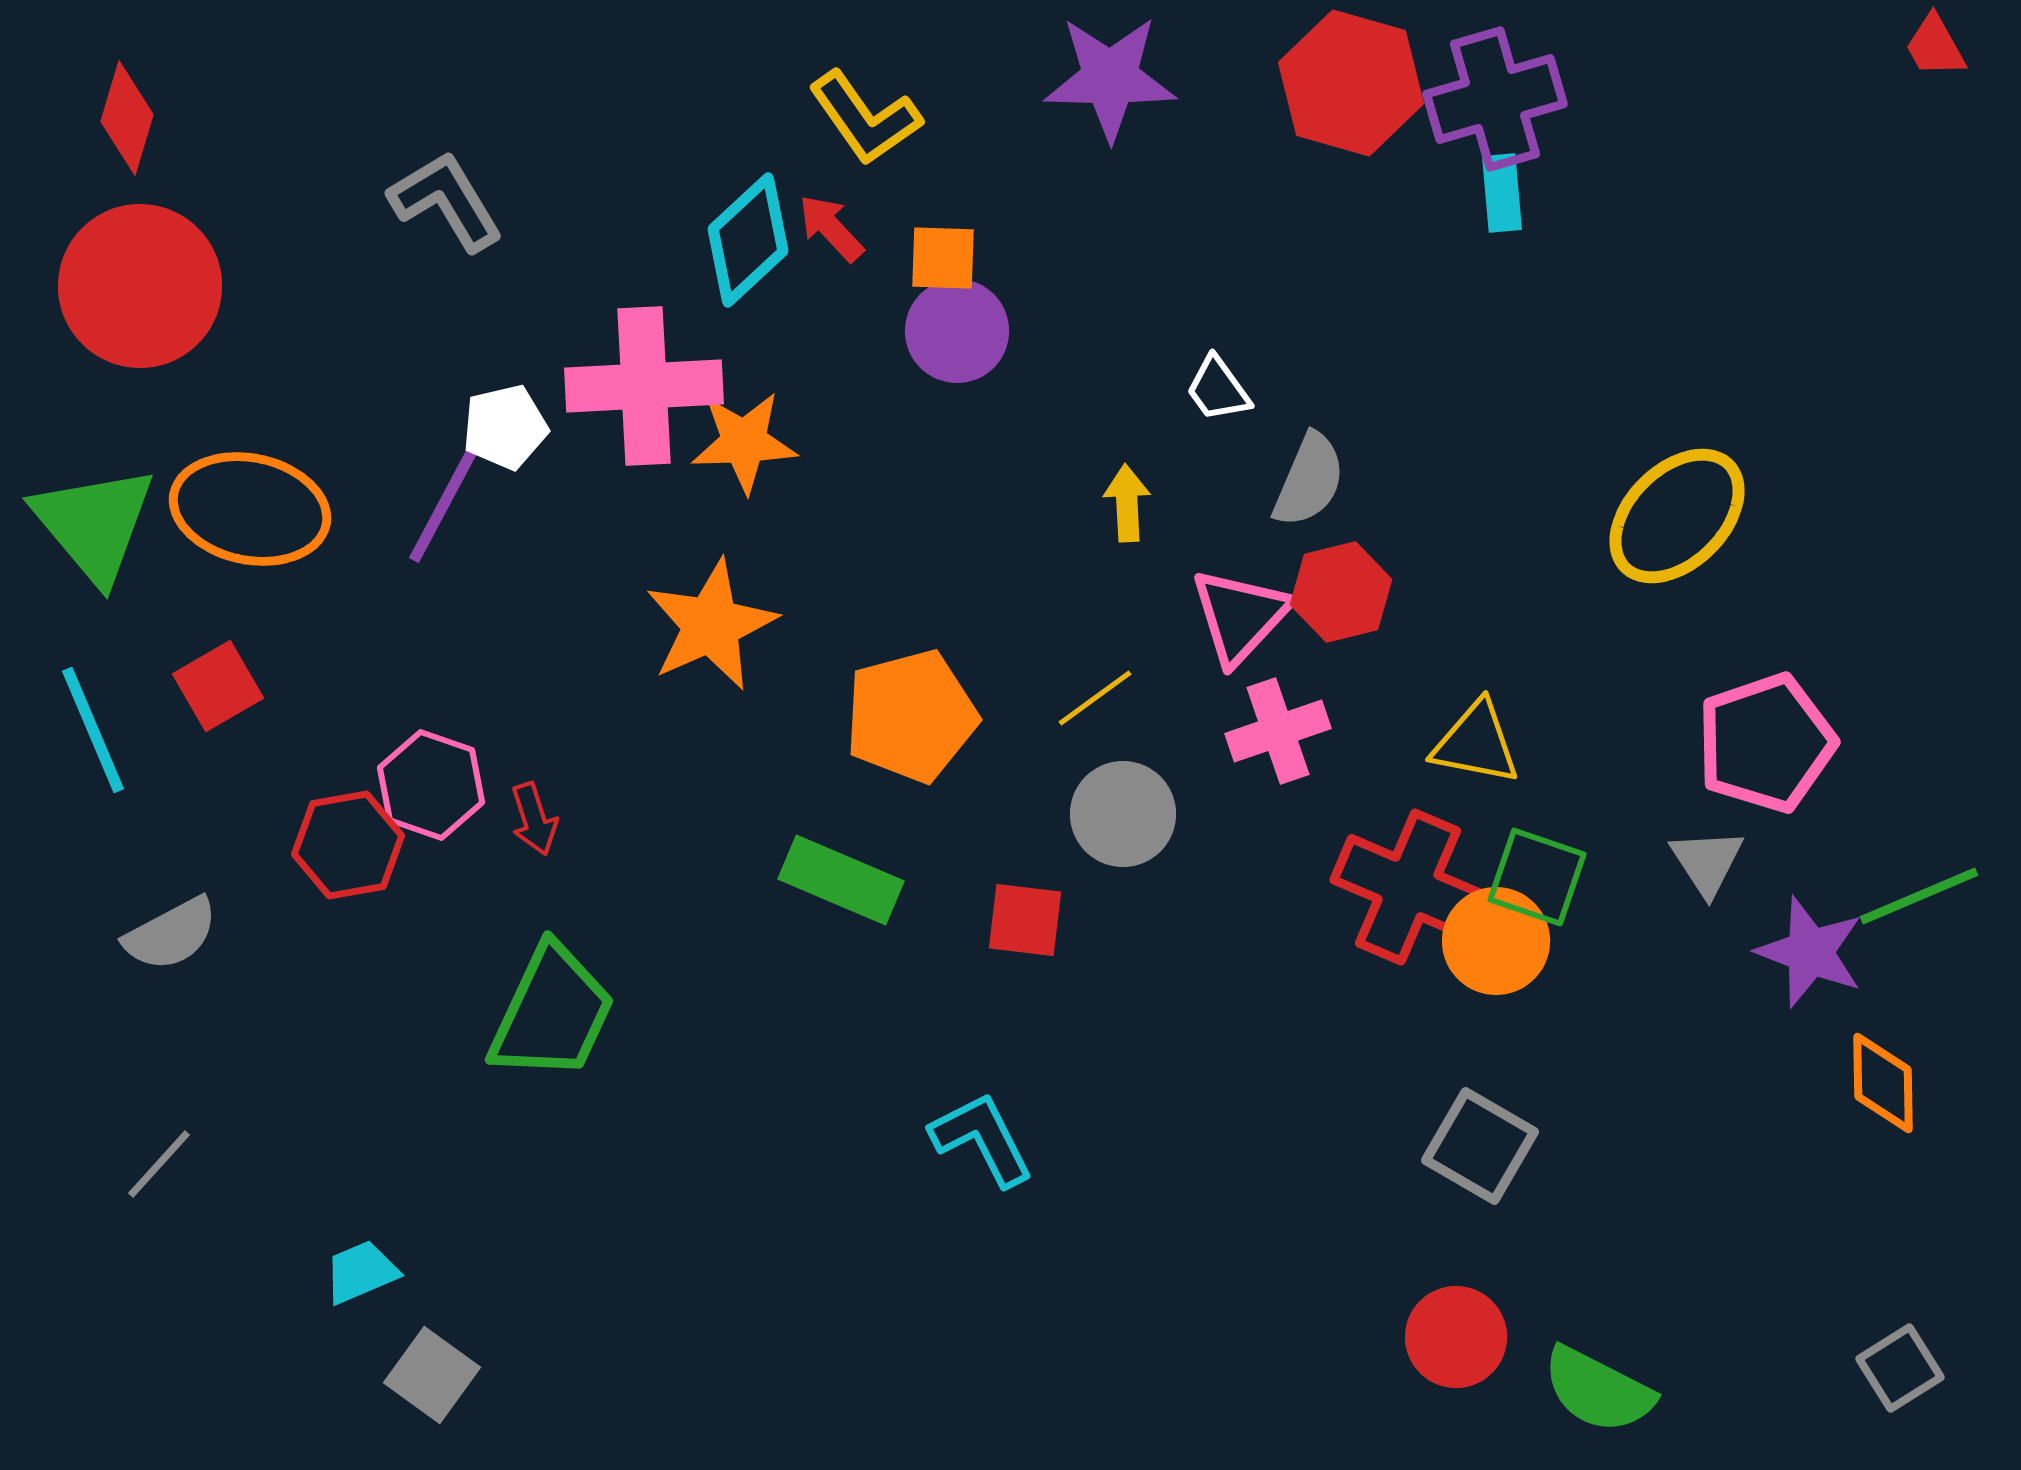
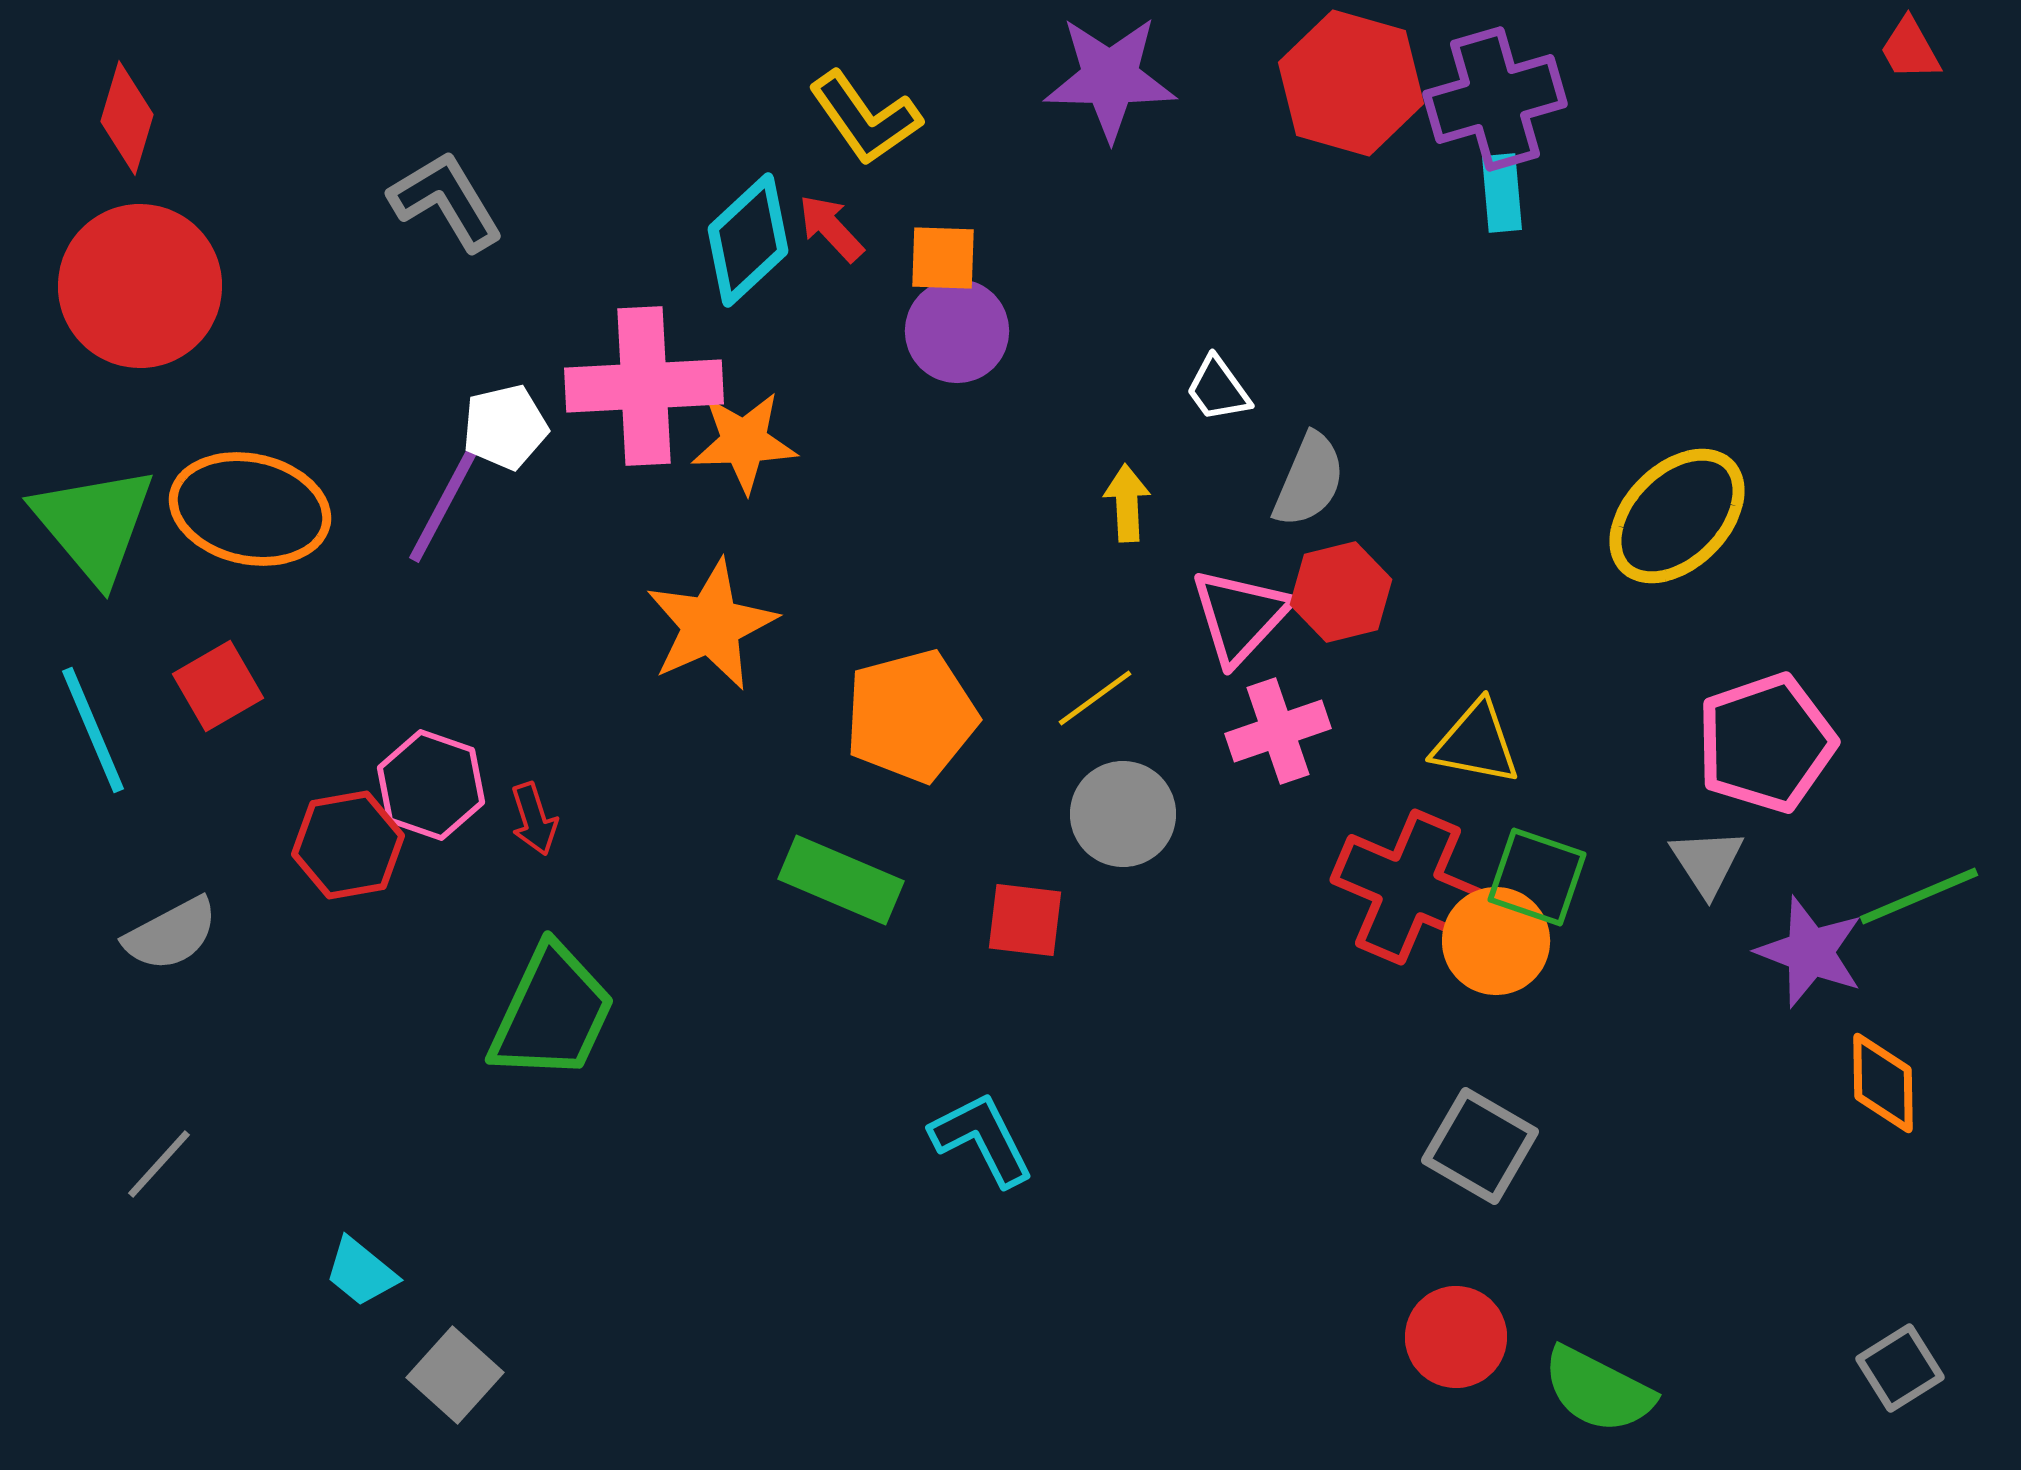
red trapezoid at (1935, 46): moved 25 px left, 3 px down
cyan trapezoid at (361, 1272): rotated 118 degrees counterclockwise
gray square at (432, 1375): moved 23 px right; rotated 6 degrees clockwise
